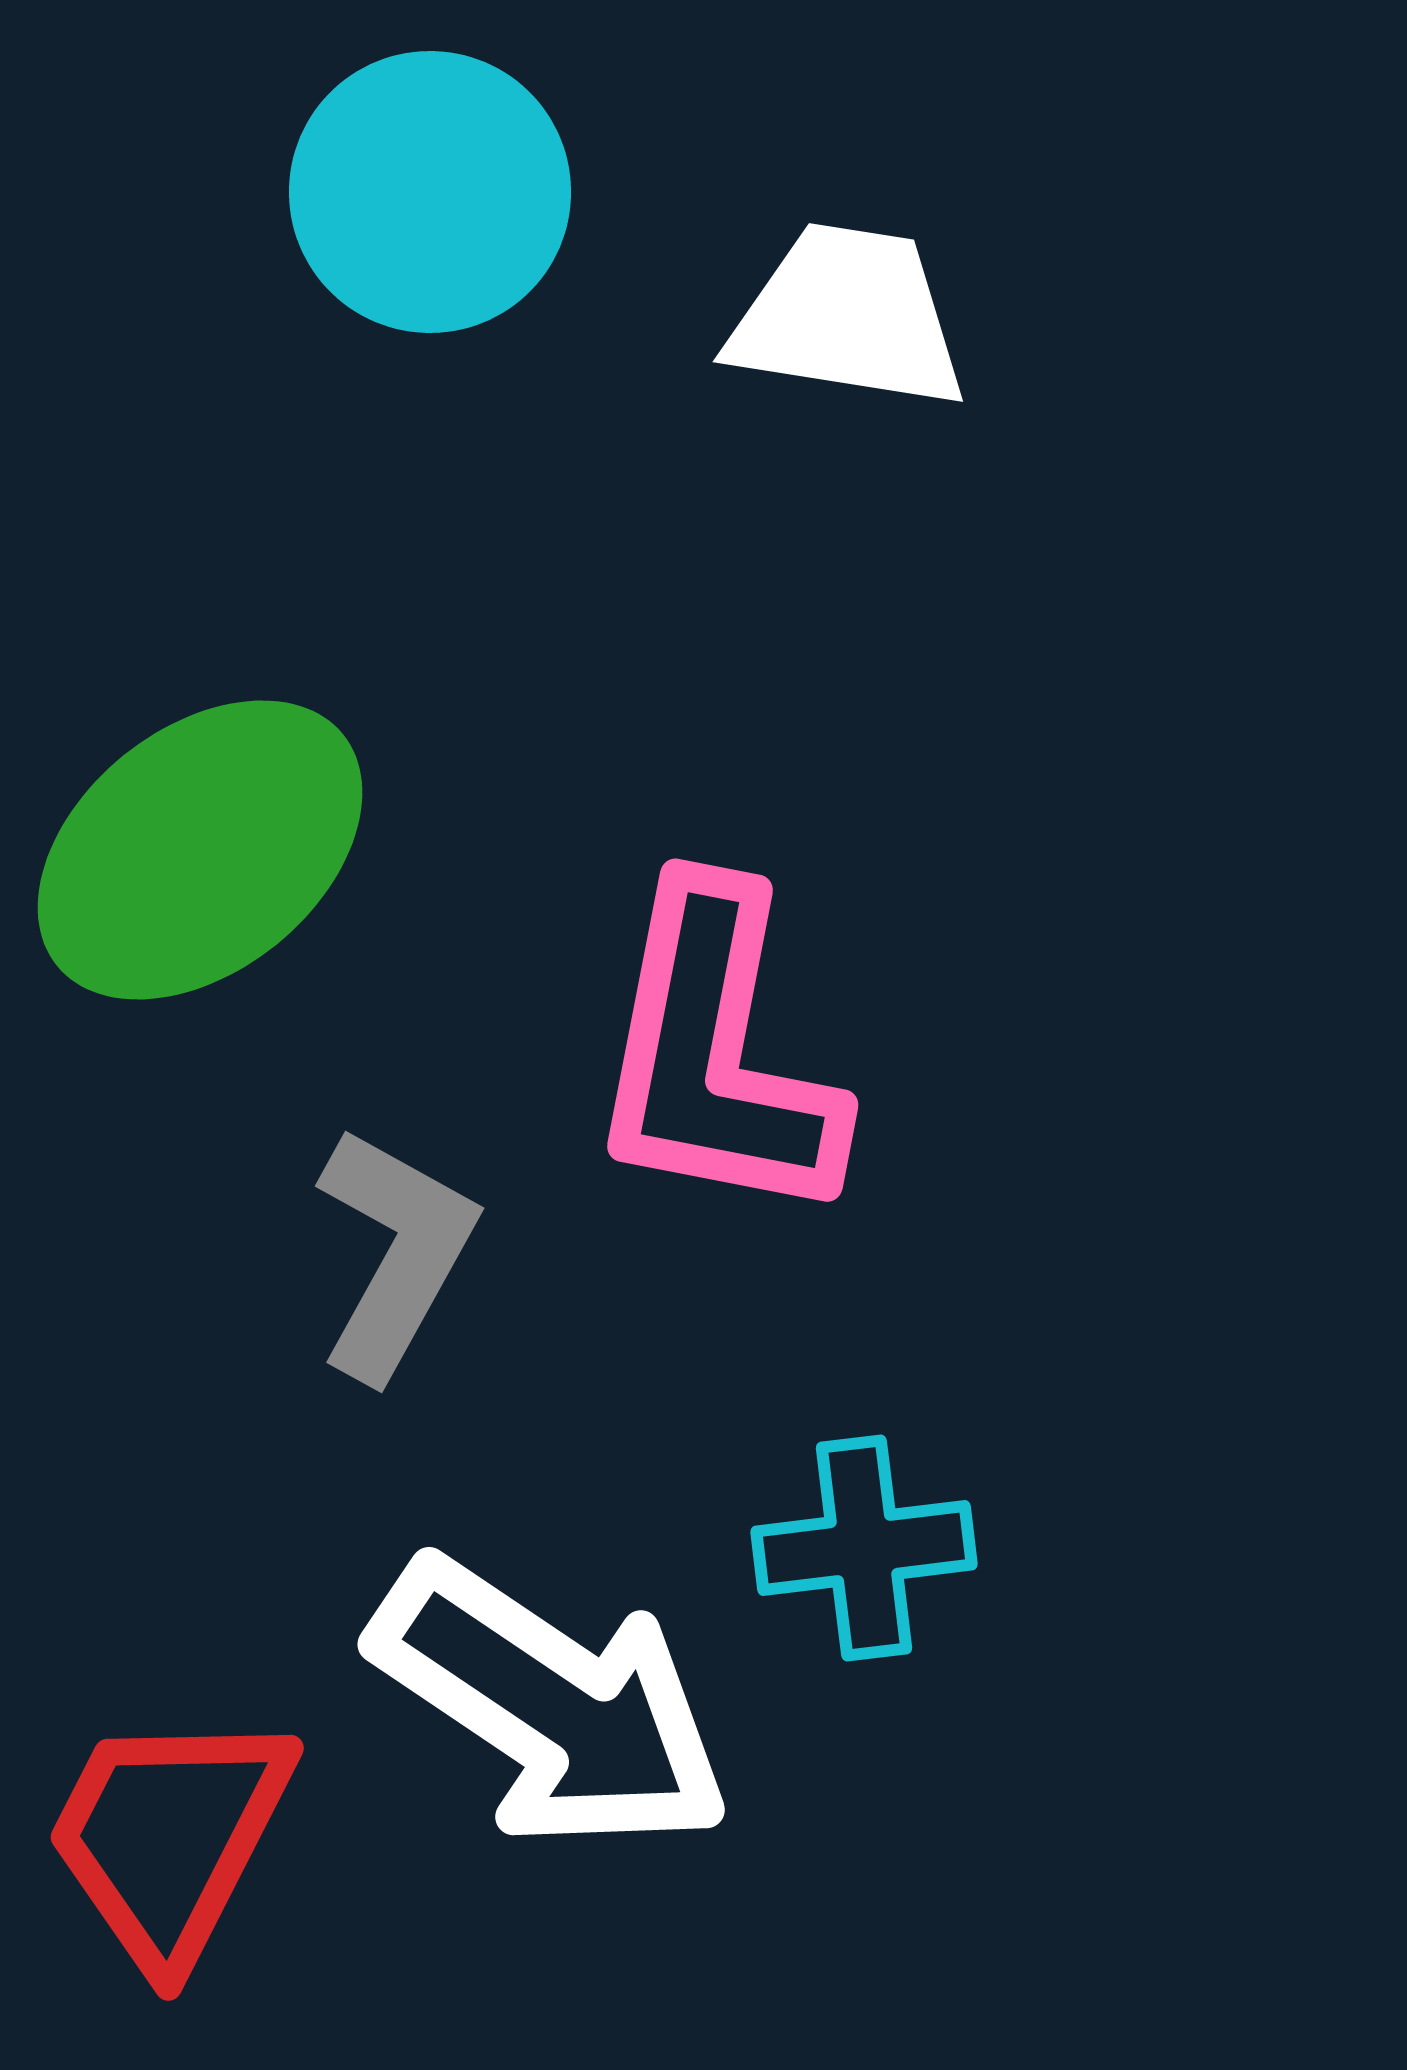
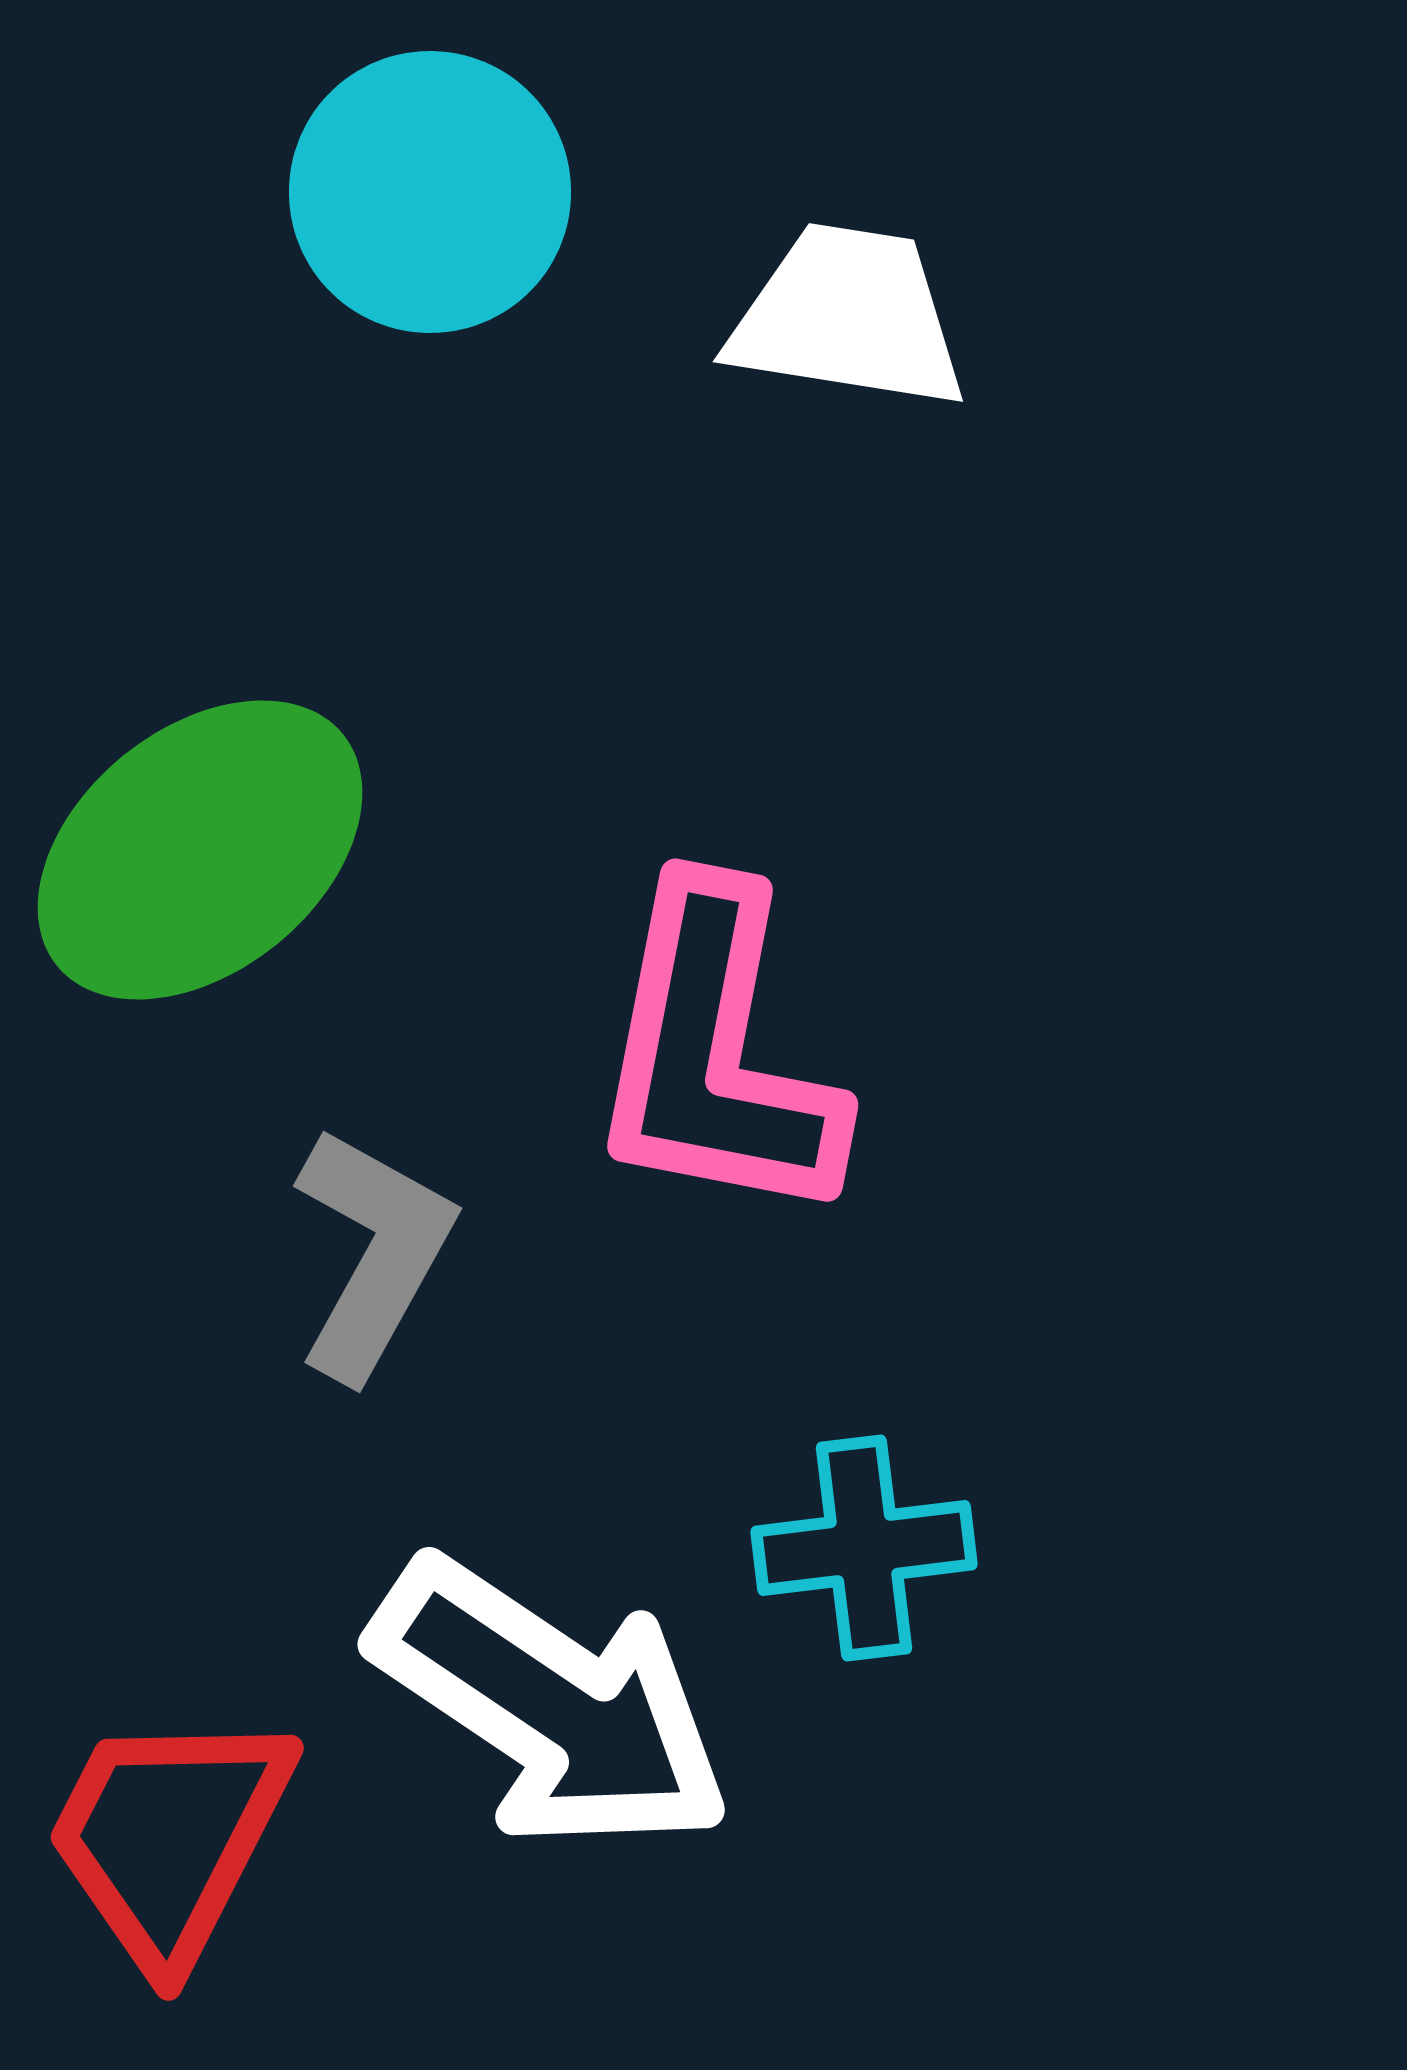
gray L-shape: moved 22 px left
